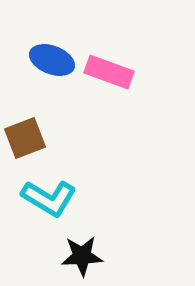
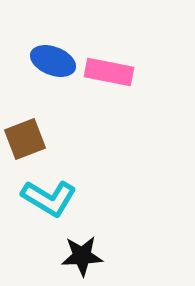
blue ellipse: moved 1 px right, 1 px down
pink rectangle: rotated 9 degrees counterclockwise
brown square: moved 1 px down
